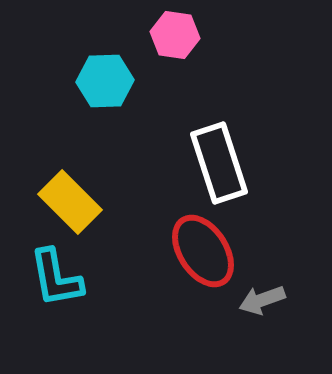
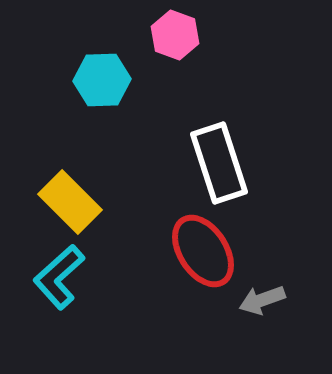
pink hexagon: rotated 12 degrees clockwise
cyan hexagon: moved 3 px left, 1 px up
cyan L-shape: moved 3 px right, 1 px up; rotated 58 degrees clockwise
